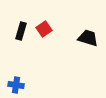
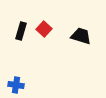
red square: rotated 14 degrees counterclockwise
black trapezoid: moved 7 px left, 2 px up
